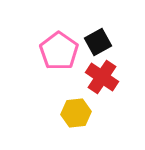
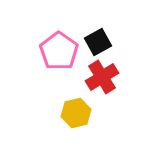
red cross: rotated 24 degrees clockwise
yellow hexagon: rotated 8 degrees counterclockwise
